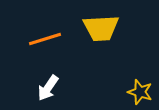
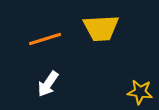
white arrow: moved 4 px up
yellow star: rotated 10 degrees counterclockwise
